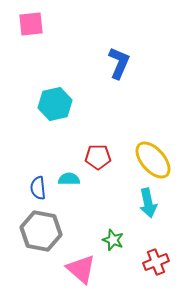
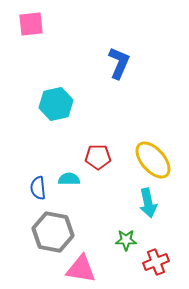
cyan hexagon: moved 1 px right
gray hexagon: moved 12 px right, 1 px down
green star: moved 13 px right; rotated 20 degrees counterclockwise
pink triangle: rotated 32 degrees counterclockwise
